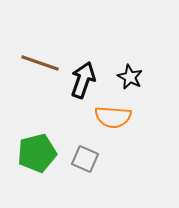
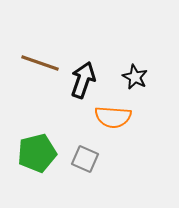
black star: moved 5 px right
